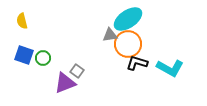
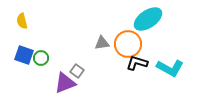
cyan ellipse: moved 20 px right
gray triangle: moved 8 px left, 8 px down
green circle: moved 2 px left
